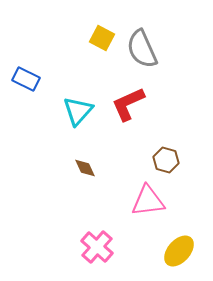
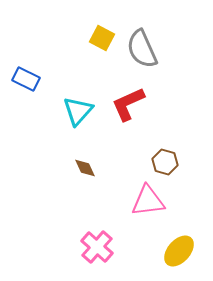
brown hexagon: moved 1 px left, 2 px down
